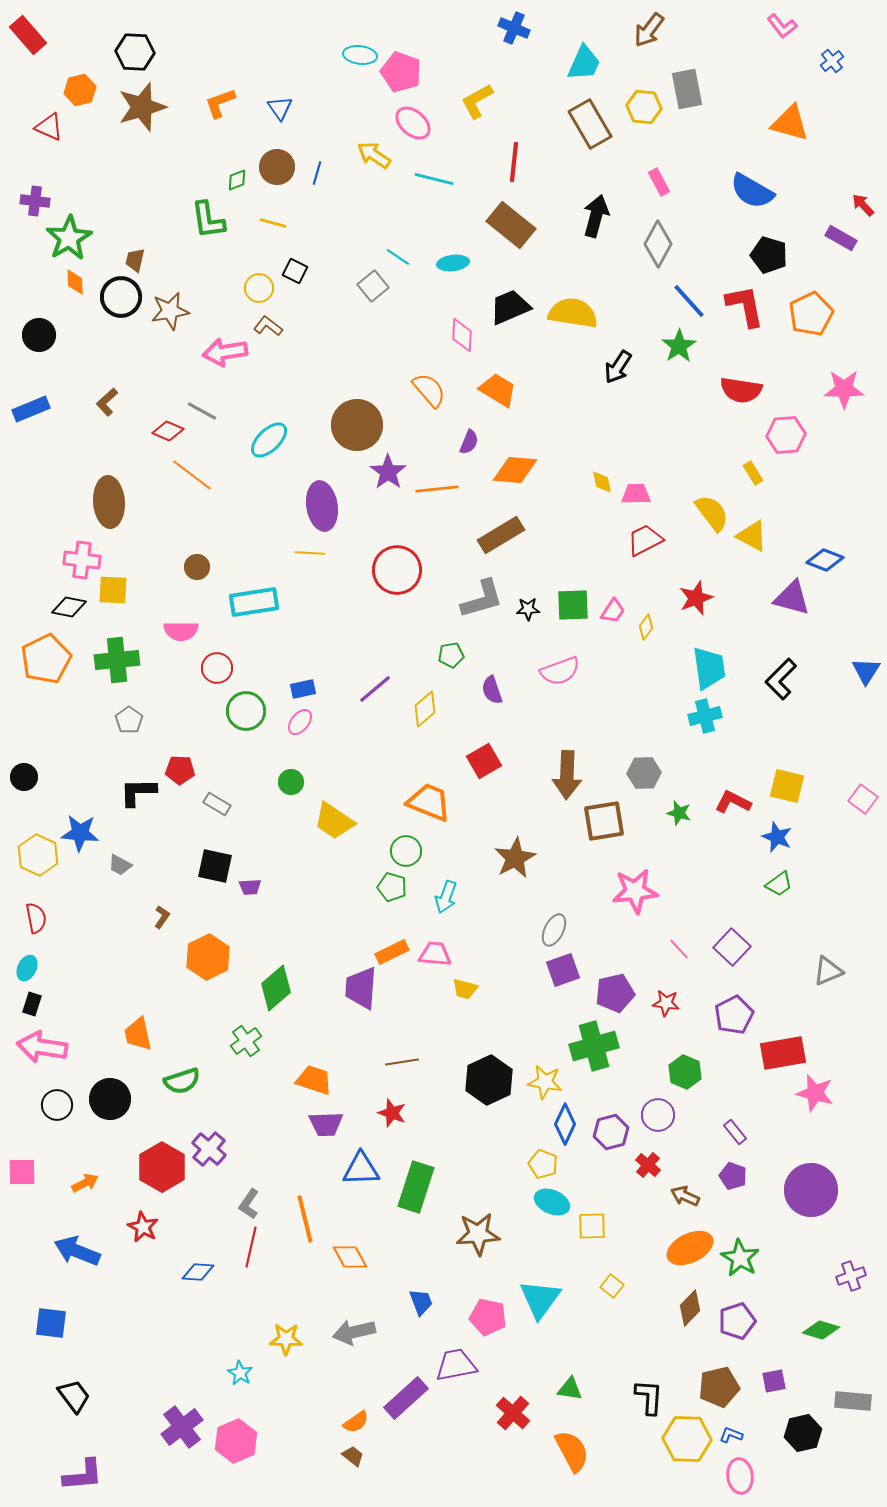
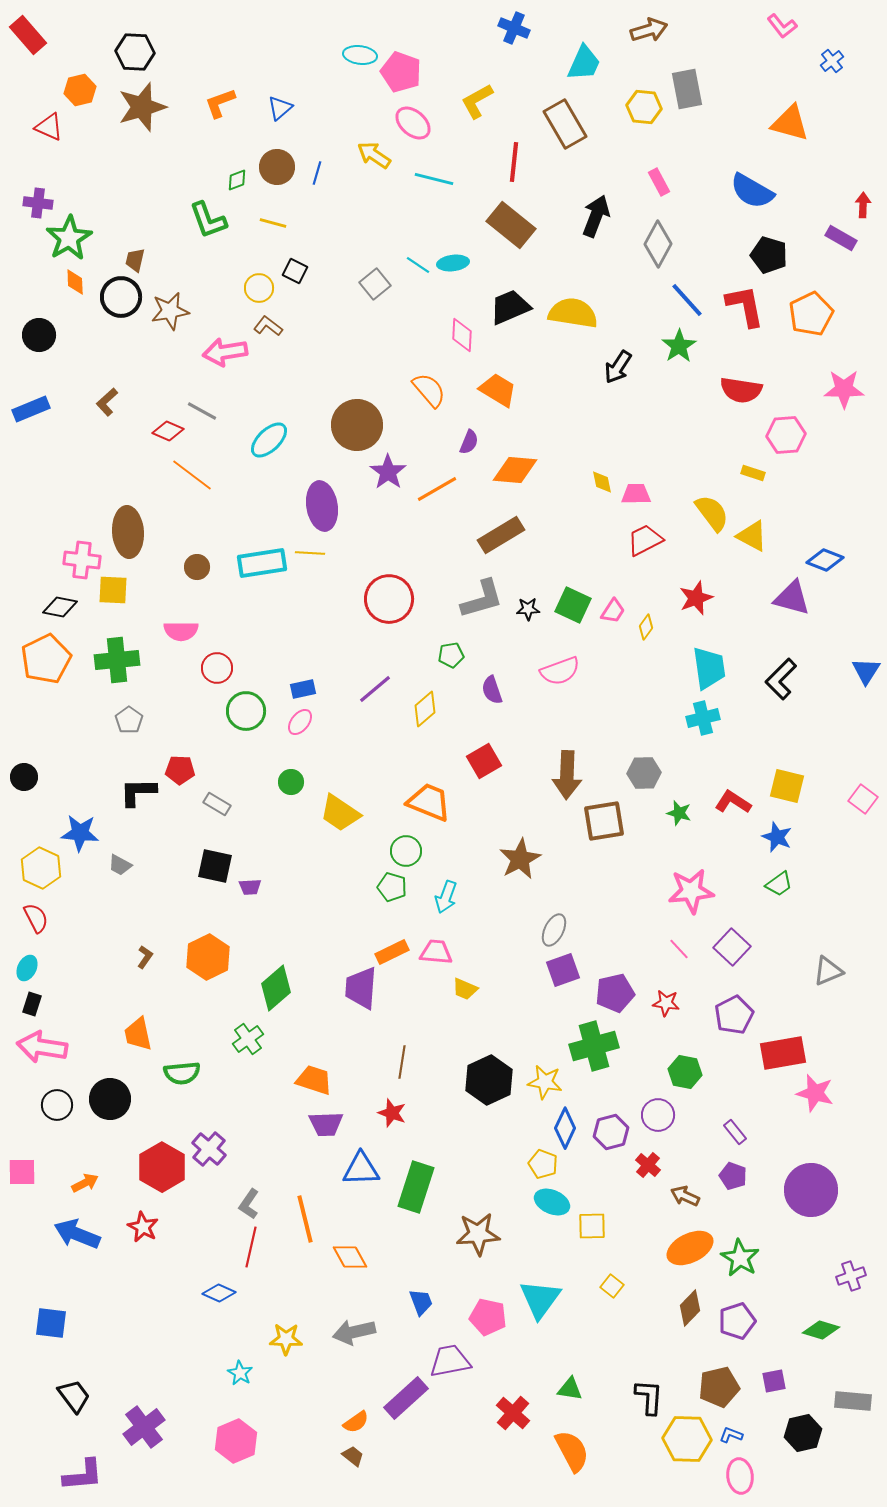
brown arrow at (649, 30): rotated 144 degrees counterclockwise
blue triangle at (280, 108): rotated 24 degrees clockwise
brown rectangle at (590, 124): moved 25 px left
purple cross at (35, 201): moved 3 px right, 2 px down
red arrow at (863, 205): rotated 45 degrees clockwise
black arrow at (596, 216): rotated 6 degrees clockwise
green L-shape at (208, 220): rotated 12 degrees counterclockwise
cyan line at (398, 257): moved 20 px right, 8 px down
gray square at (373, 286): moved 2 px right, 2 px up
blue line at (689, 301): moved 2 px left, 1 px up
yellow rectangle at (753, 473): rotated 40 degrees counterclockwise
orange line at (437, 489): rotated 24 degrees counterclockwise
brown ellipse at (109, 502): moved 19 px right, 30 px down
red circle at (397, 570): moved 8 px left, 29 px down
cyan rectangle at (254, 602): moved 8 px right, 39 px up
green square at (573, 605): rotated 27 degrees clockwise
black diamond at (69, 607): moved 9 px left
cyan cross at (705, 716): moved 2 px left, 2 px down
red L-shape at (733, 802): rotated 6 degrees clockwise
yellow trapezoid at (334, 821): moved 6 px right, 8 px up
yellow hexagon at (38, 855): moved 3 px right, 13 px down
brown star at (515, 858): moved 5 px right, 1 px down
pink star at (635, 891): moved 56 px right
brown L-shape at (162, 917): moved 17 px left, 40 px down
red semicircle at (36, 918): rotated 16 degrees counterclockwise
pink trapezoid at (435, 954): moved 1 px right, 2 px up
yellow trapezoid at (465, 989): rotated 8 degrees clockwise
green cross at (246, 1041): moved 2 px right, 2 px up
brown line at (402, 1062): rotated 72 degrees counterclockwise
green hexagon at (685, 1072): rotated 12 degrees counterclockwise
green semicircle at (182, 1081): moved 8 px up; rotated 12 degrees clockwise
blue diamond at (565, 1124): moved 4 px down
blue arrow at (77, 1251): moved 17 px up
blue diamond at (198, 1272): moved 21 px right, 21 px down; rotated 20 degrees clockwise
purple trapezoid at (456, 1365): moved 6 px left, 4 px up
purple cross at (182, 1427): moved 38 px left
